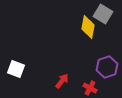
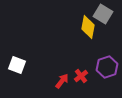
white square: moved 1 px right, 4 px up
red cross: moved 9 px left, 12 px up; rotated 24 degrees clockwise
